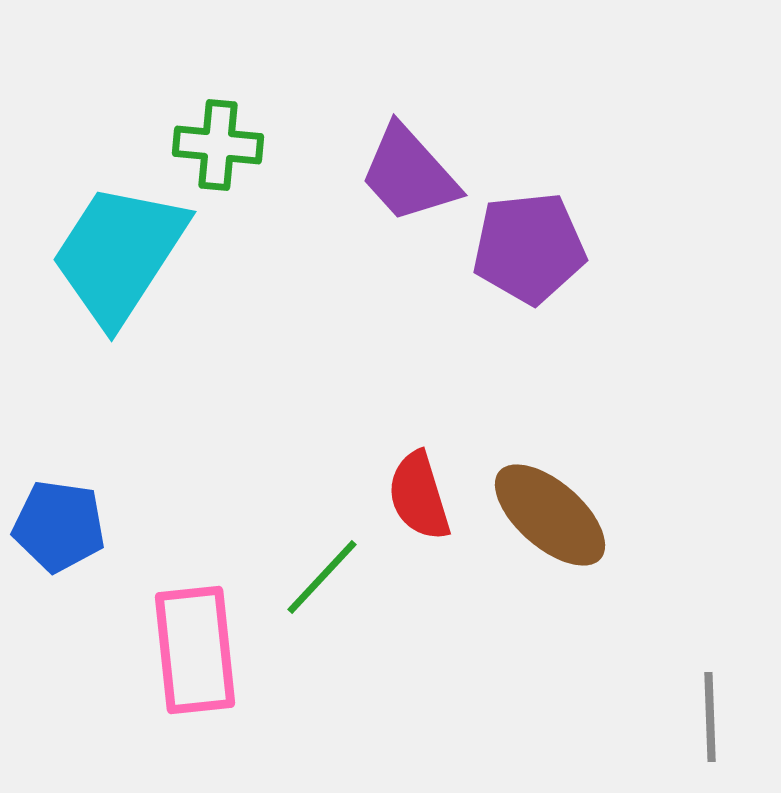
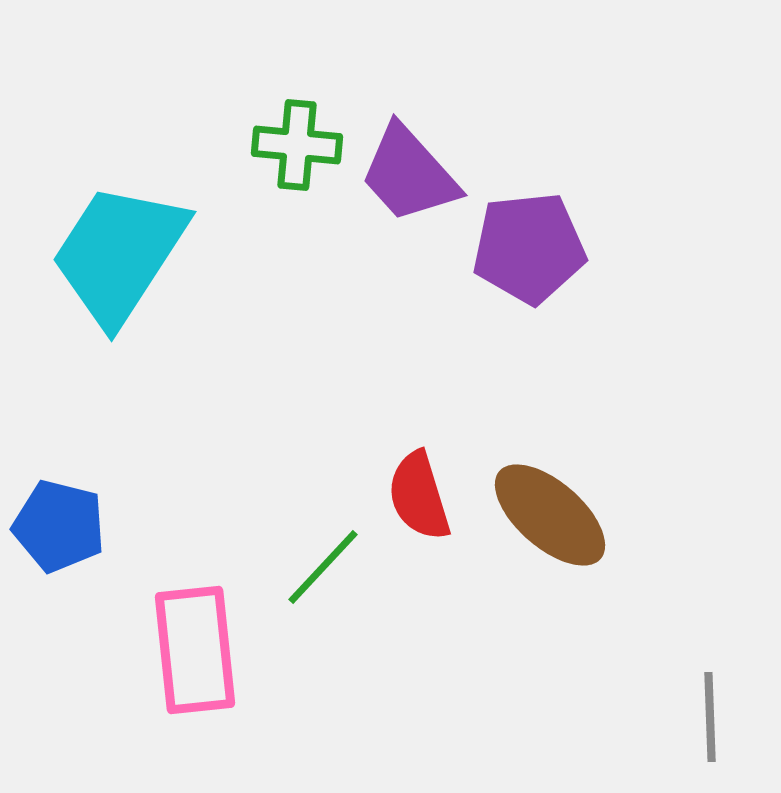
green cross: moved 79 px right
blue pentagon: rotated 6 degrees clockwise
green line: moved 1 px right, 10 px up
